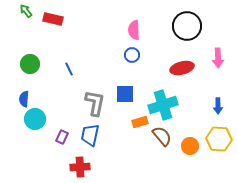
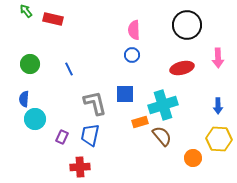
black circle: moved 1 px up
gray L-shape: rotated 24 degrees counterclockwise
orange circle: moved 3 px right, 12 px down
